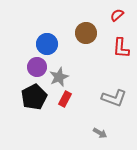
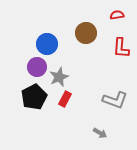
red semicircle: rotated 32 degrees clockwise
gray L-shape: moved 1 px right, 2 px down
